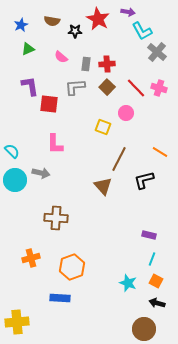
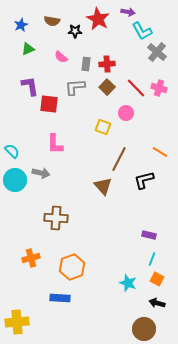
orange square: moved 1 px right, 2 px up
